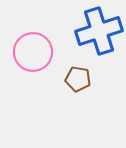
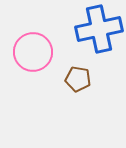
blue cross: moved 2 px up; rotated 6 degrees clockwise
